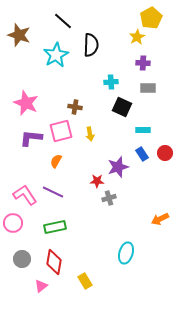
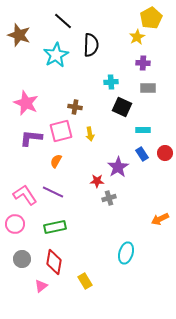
purple star: rotated 15 degrees counterclockwise
pink circle: moved 2 px right, 1 px down
